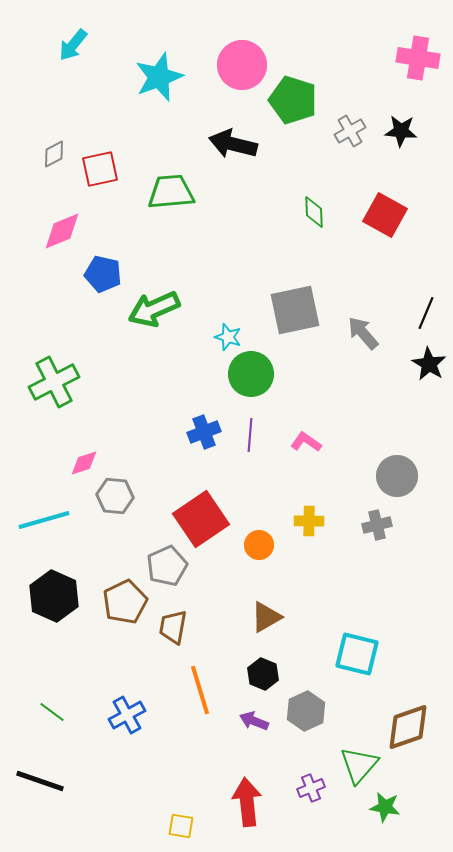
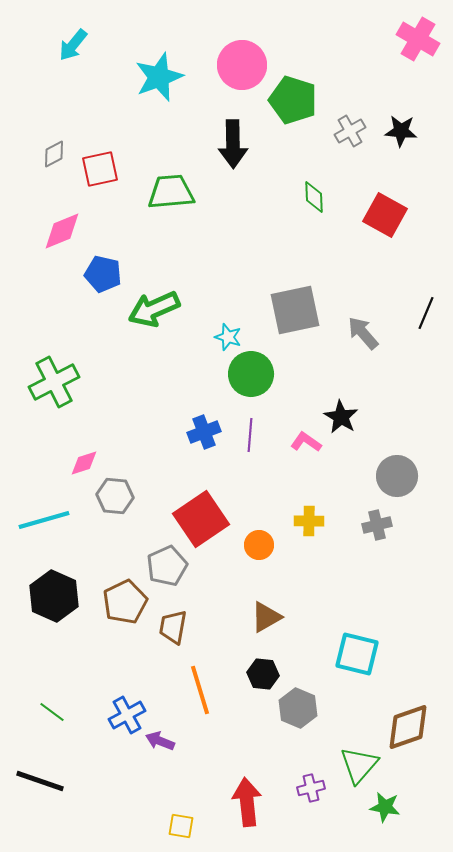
pink cross at (418, 58): moved 19 px up; rotated 21 degrees clockwise
black arrow at (233, 144): rotated 105 degrees counterclockwise
green diamond at (314, 212): moved 15 px up
black star at (429, 364): moved 88 px left, 53 px down
black hexagon at (263, 674): rotated 16 degrees counterclockwise
gray hexagon at (306, 711): moved 8 px left, 3 px up; rotated 12 degrees counterclockwise
purple arrow at (254, 721): moved 94 px left, 20 px down
purple cross at (311, 788): rotated 8 degrees clockwise
